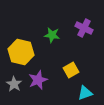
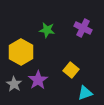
purple cross: moved 1 px left
green star: moved 5 px left, 5 px up
yellow hexagon: rotated 15 degrees clockwise
yellow square: rotated 21 degrees counterclockwise
purple star: rotated 12 degrees counterclockwise
